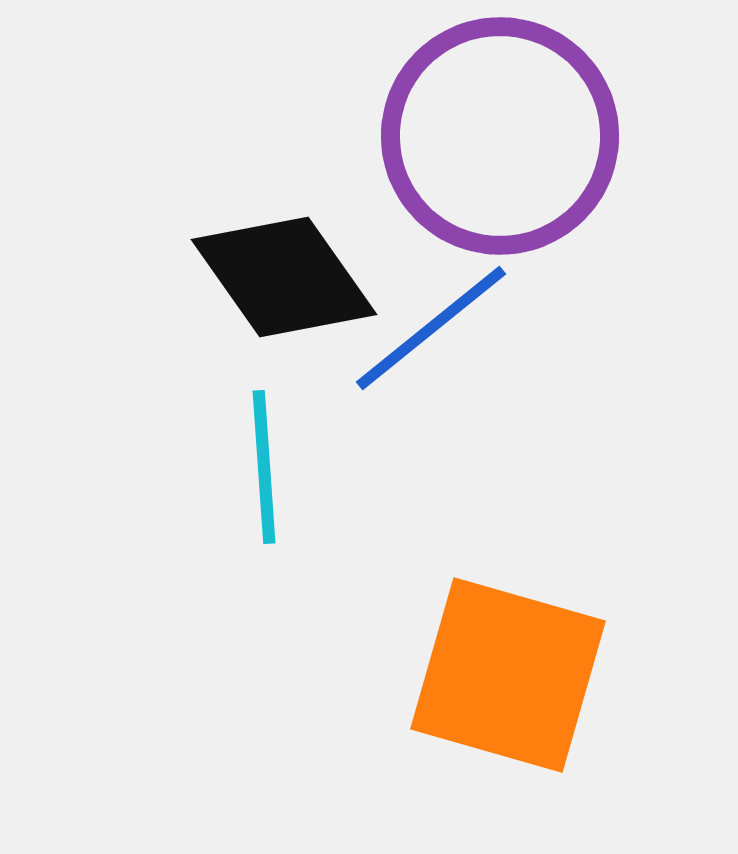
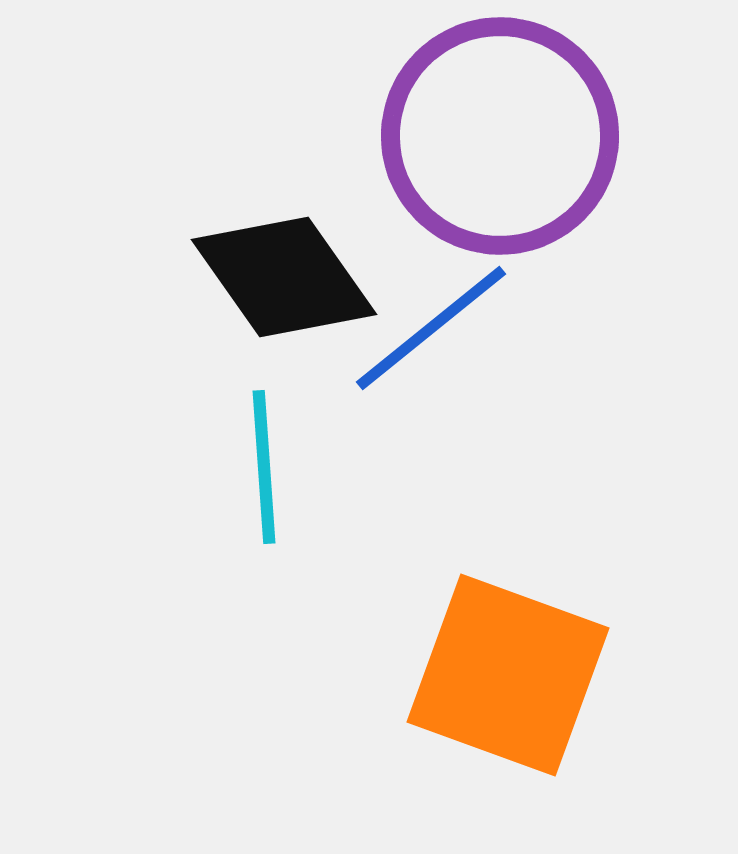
orange square: rotated 4 degrees clockwise
